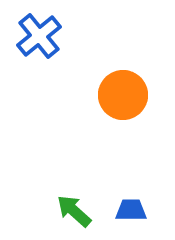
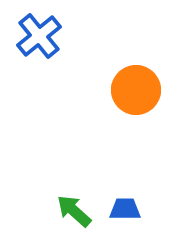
orange circle: moved 13 px right, 5 px up
blue trapezoid: moved 6 px left, 1 px up
